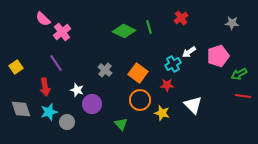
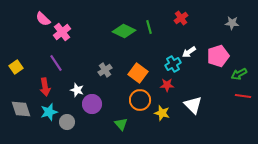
gray cross: rotated 16 degrees clockwise
